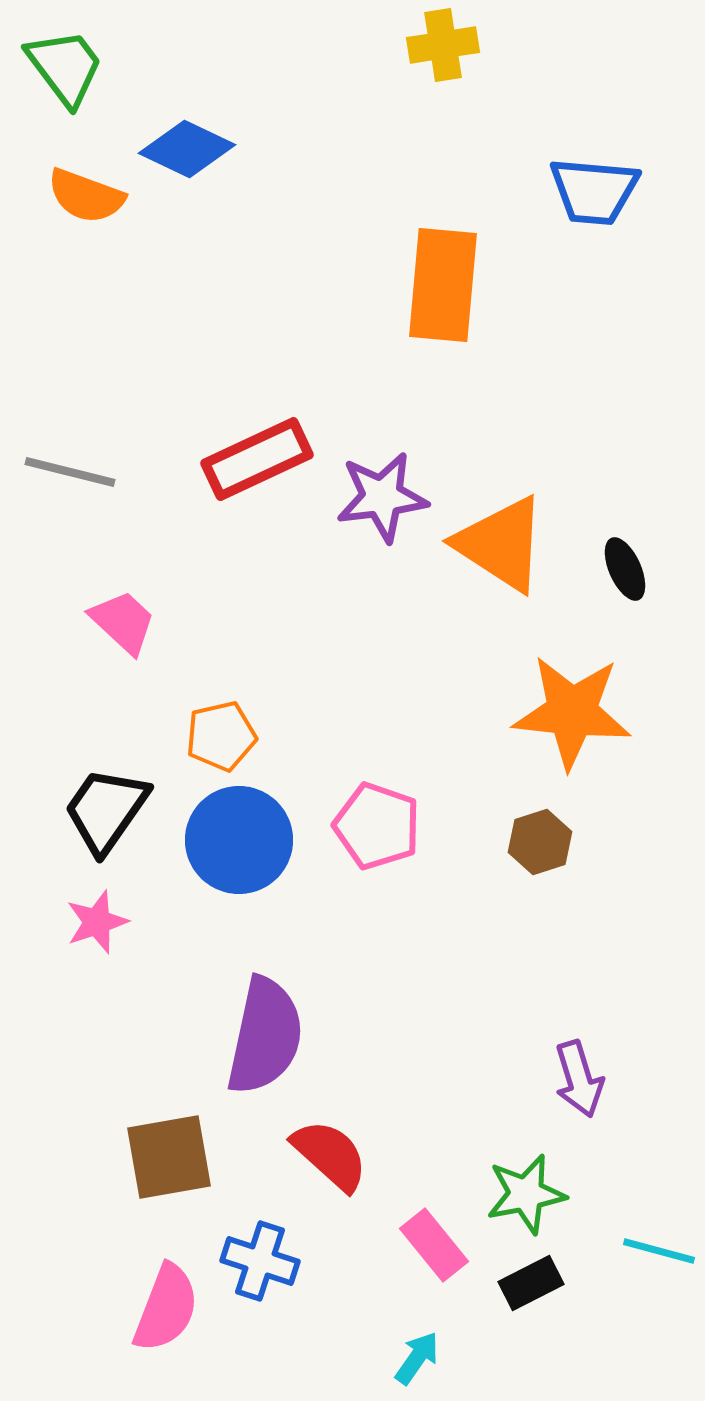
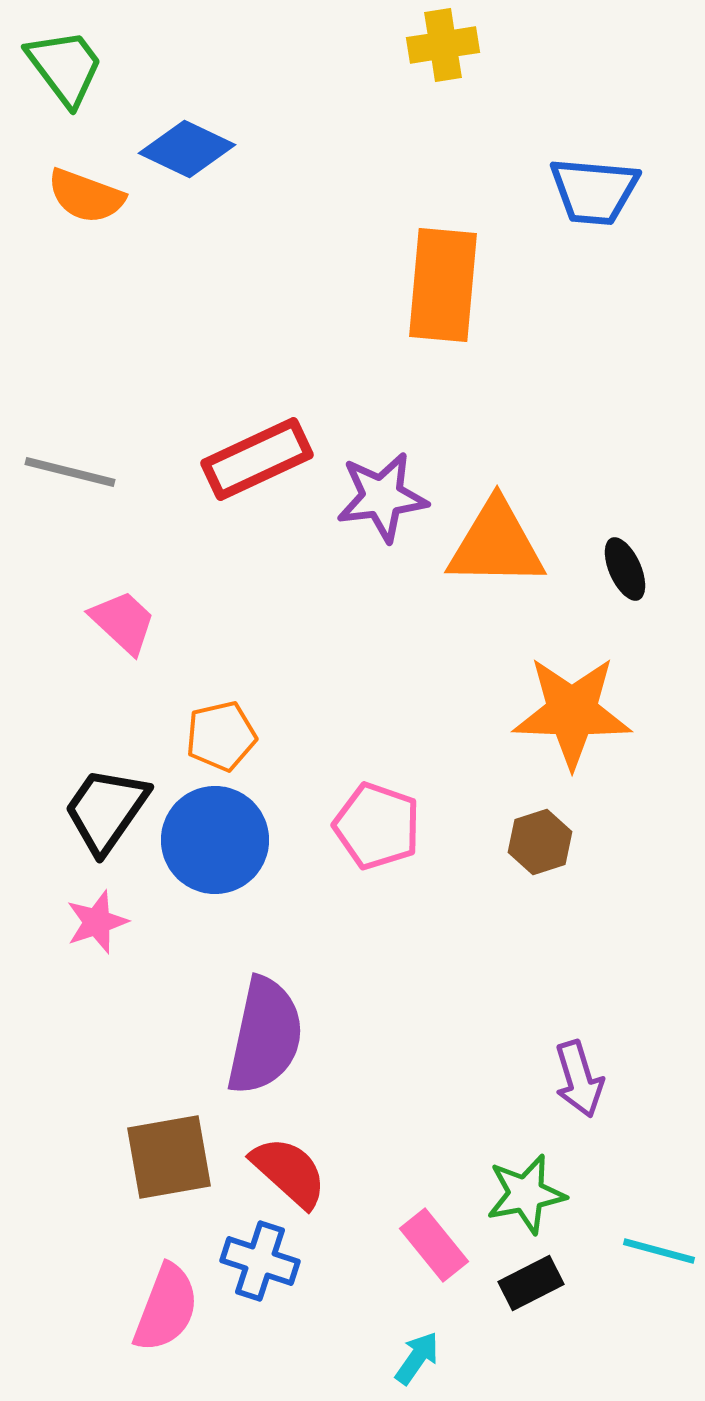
orange triangle: moved 5 px left; rotated 32 degrees counterclockwise
orange star: rotated 4 degrees counterclockwise
blue circle: moved 24 px left
red semicircle: moved 41 px left, 17 px down
